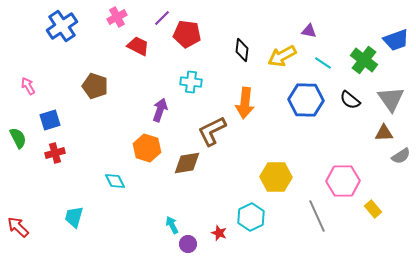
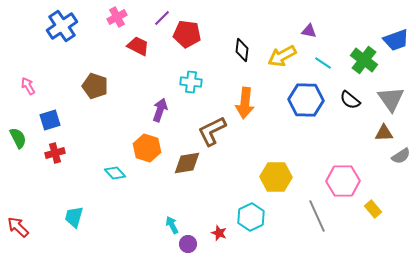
cyan diamond: moved 8 px up; rotated 15 degrees counterclockwise
